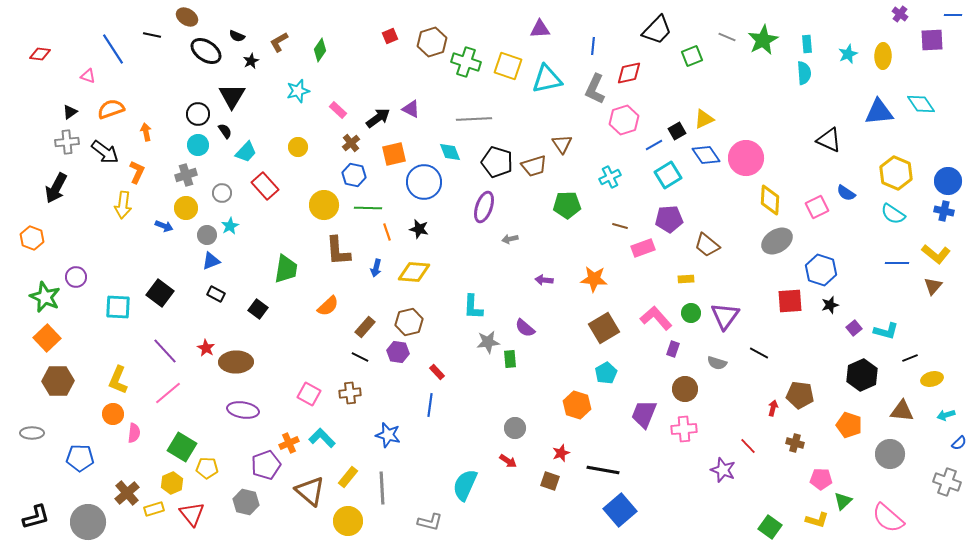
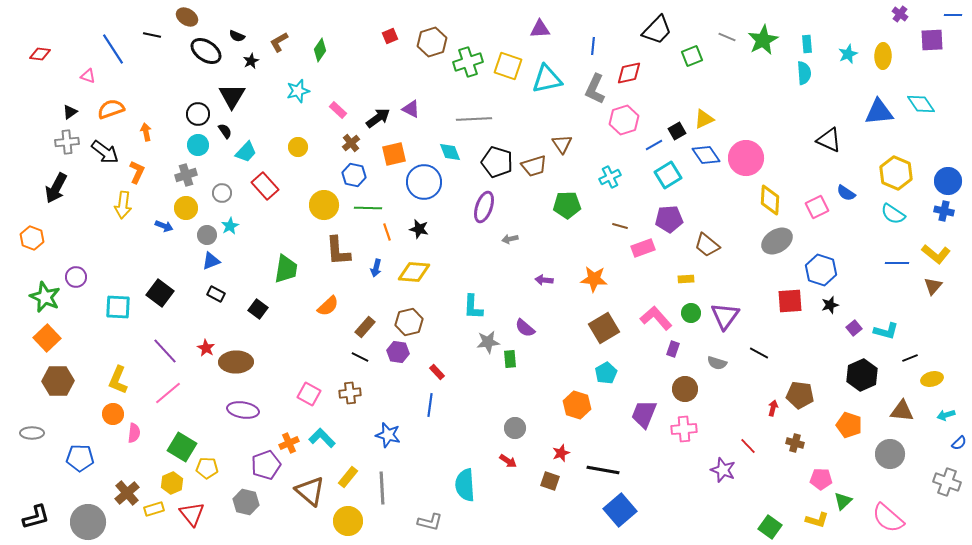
green cross at (466, 62): moved 2 px right; rotated 36 degrees counterclockwise
cyan semicircle at (465, 485): rotated 28 degrees counterclockwise
